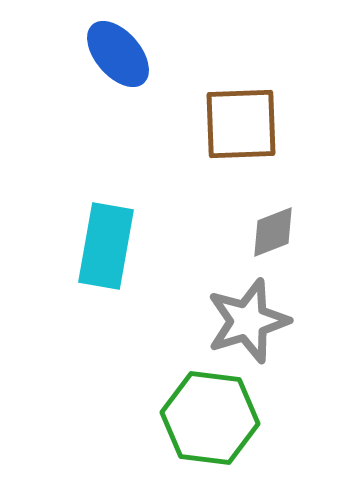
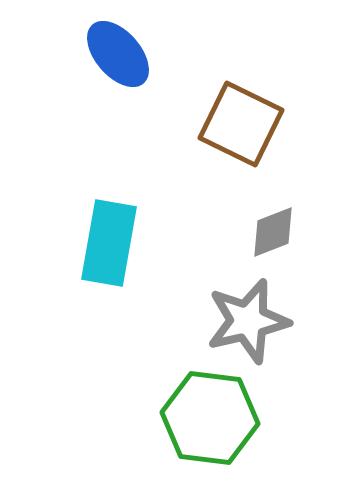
brown square: rotated 28 degrees clockwise
cyan rectangle: moved 3 px right, 3 px up
gray star: rotated 4 degrees clockwise
